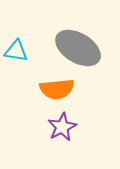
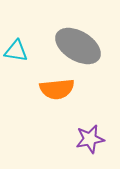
gray ellipse: moved 2 px up
purple star: moved 28 px right, 12 px down; rotated 16 degrees clockwise
